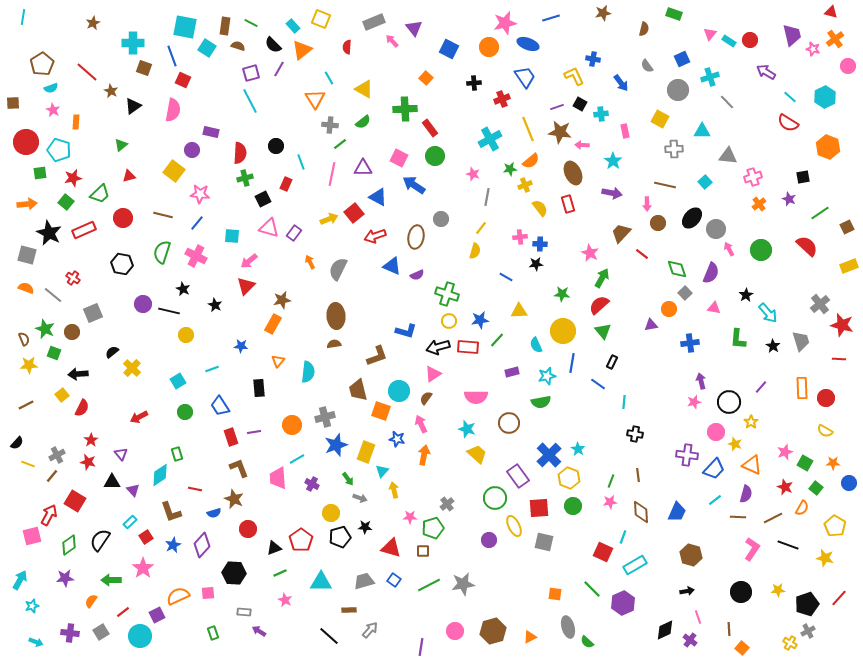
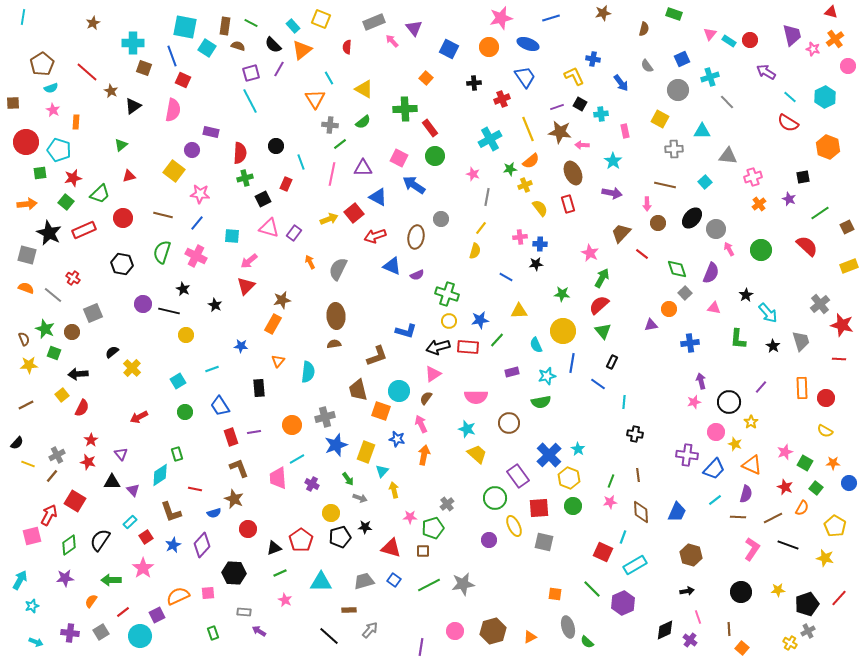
pink star at (505, 23): moved 4 px left, 5 px up
